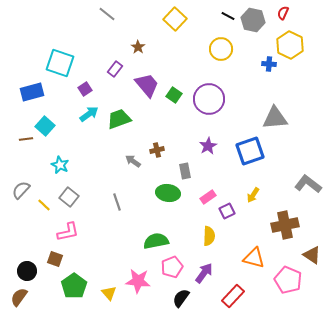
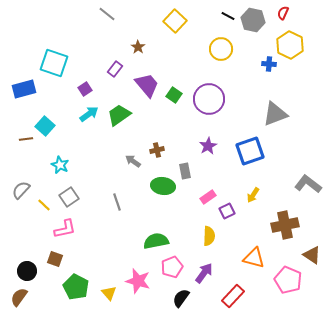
yellow square at (175, 19): moved 2 px down
cyan square at (60, 63): moved 6 px left
blue rectangle at (32, 92): moved 8 px left, 3 px up
gray triangle at (275, 118): moved 4 px up; rotated 16 degrees counterclockwise
green trapezoid at (119, 119): moved 4 px up; rotated 15 degrees counterclockwise
green ellipse at (168, 193): moved 5 px left, 7 px up
gray square at (69, 197): rotated 18 degrees clockwise
pink L-shape at (68, 232): moved 3 px left, 3 px up
pink star at (138, 281): rotated 10 degrees clockwise
green pentagon at (74, 286): moved 2 px right, 1 px down; rotated 10 degrees counterclockwise
